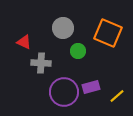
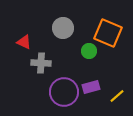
green circle: moved 11 px right
